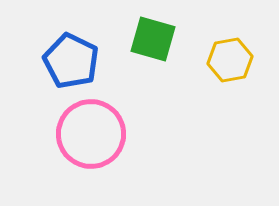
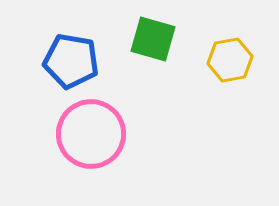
blue pentagon: rotated 16 degrees counterclockwise
